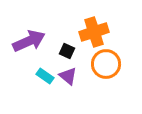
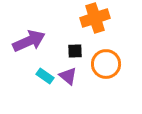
orange cross: moved 1 px right, 14 px up
black square: moved 8 px right; rotated 28 degrees counterclockwise
